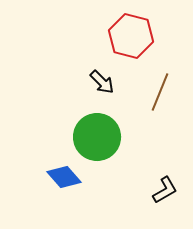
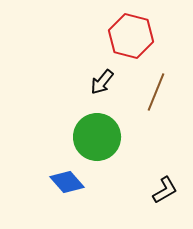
black arrow: rotated 84 degrees clockwise
brown line: moved 4 px left
blue diamond: moved 3 px right, 5 px down
